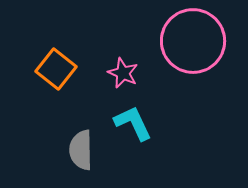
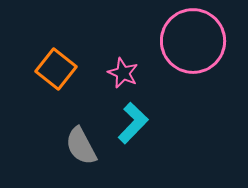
cyan L-shape: rotated 69 degrees clockwise
gray semicircle: moved 4 px up; rotated 27 degrees counterclockwise
